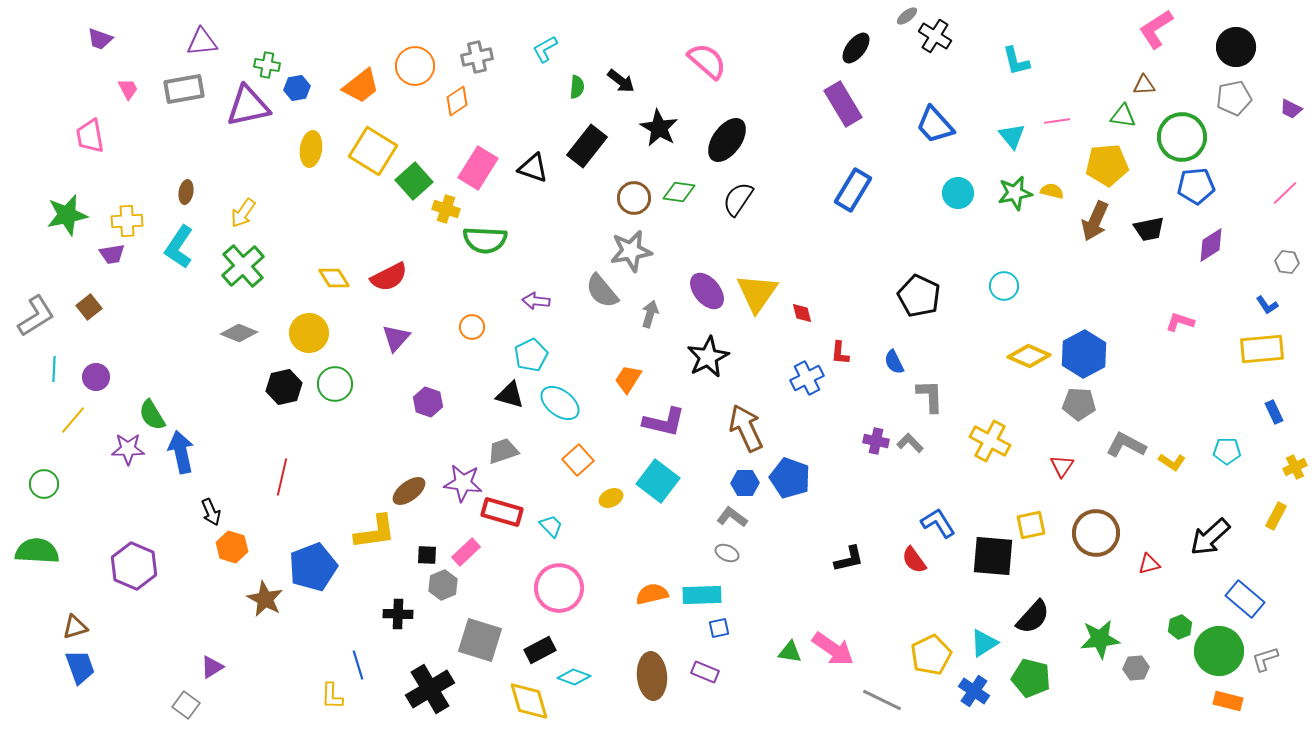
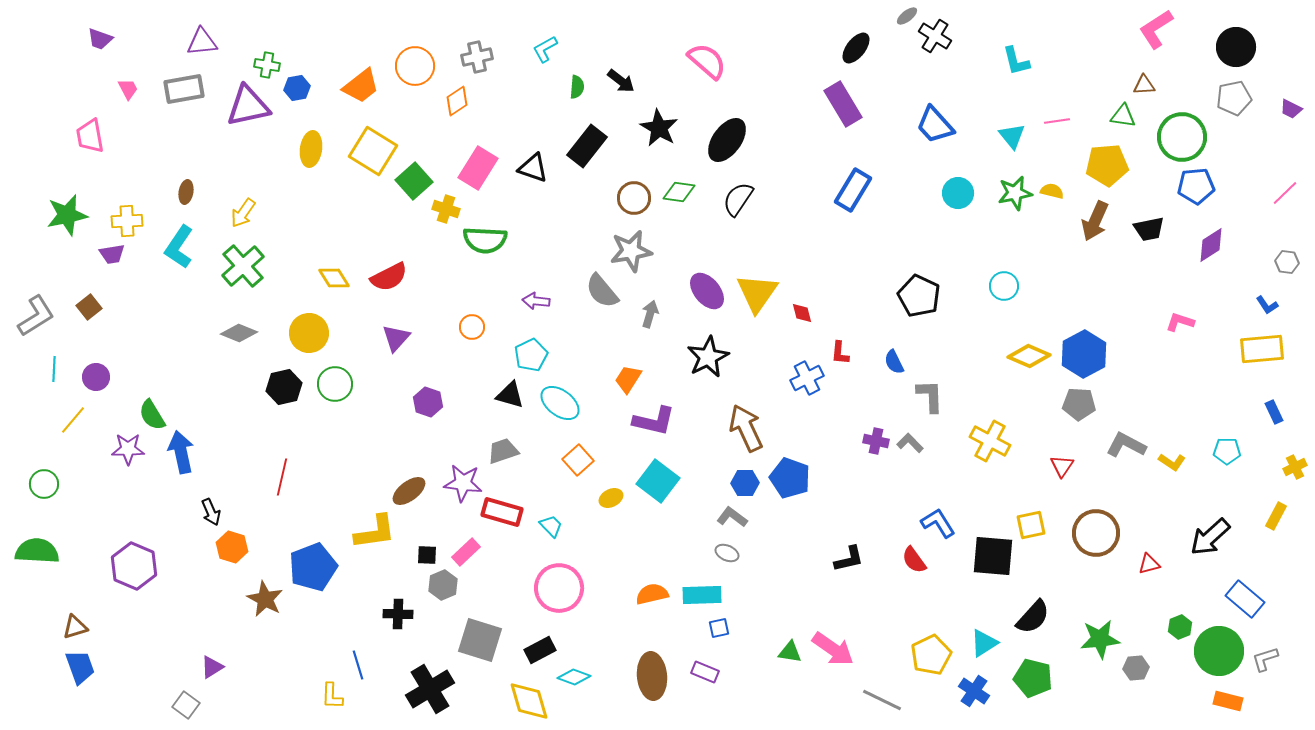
purple L-shape at (664, 422): moved 10 px left, 1 px up
green pentagon at (1031, 678): moved 2 px right
